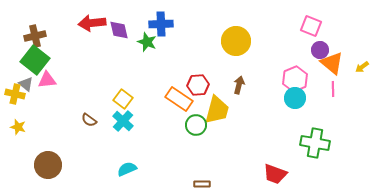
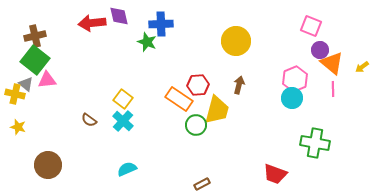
purple diamond: moved 14 px up
cyan circle: moved 3 px left
brown rectangle: rotated 28 degrees counterclockwise
